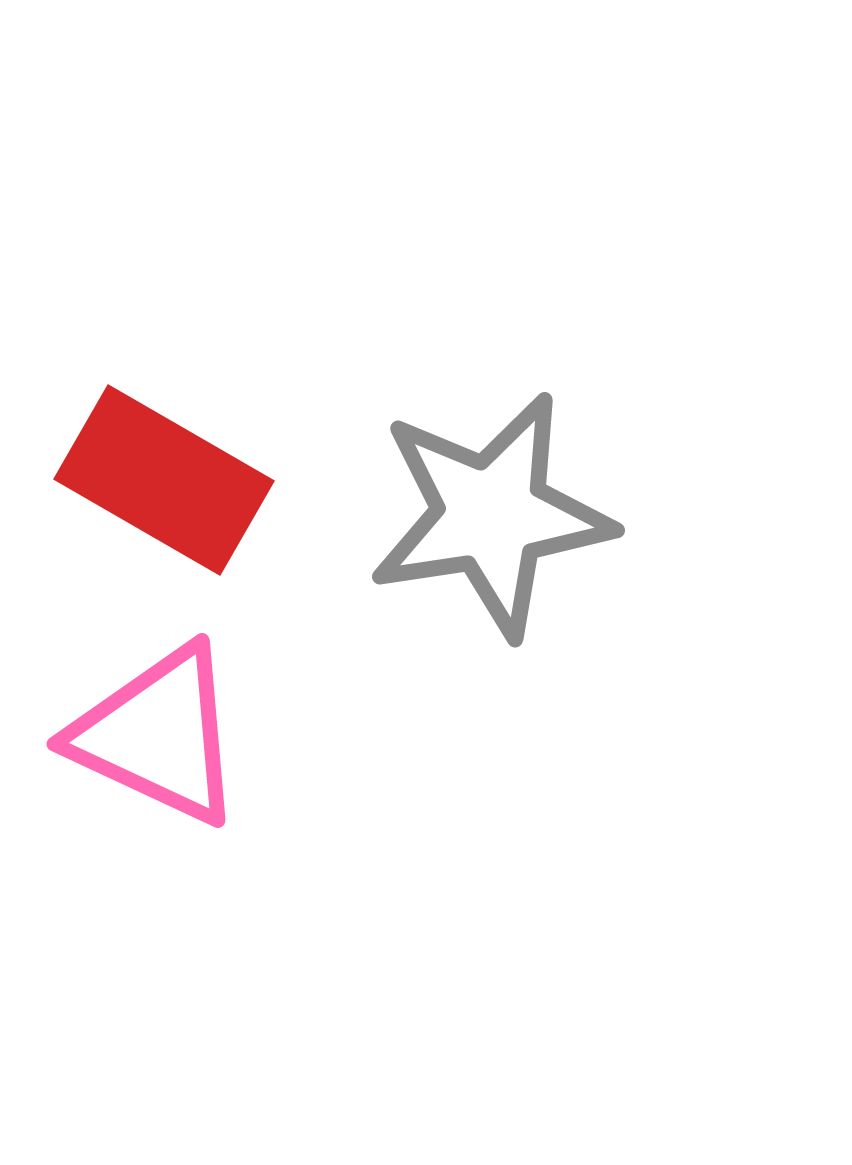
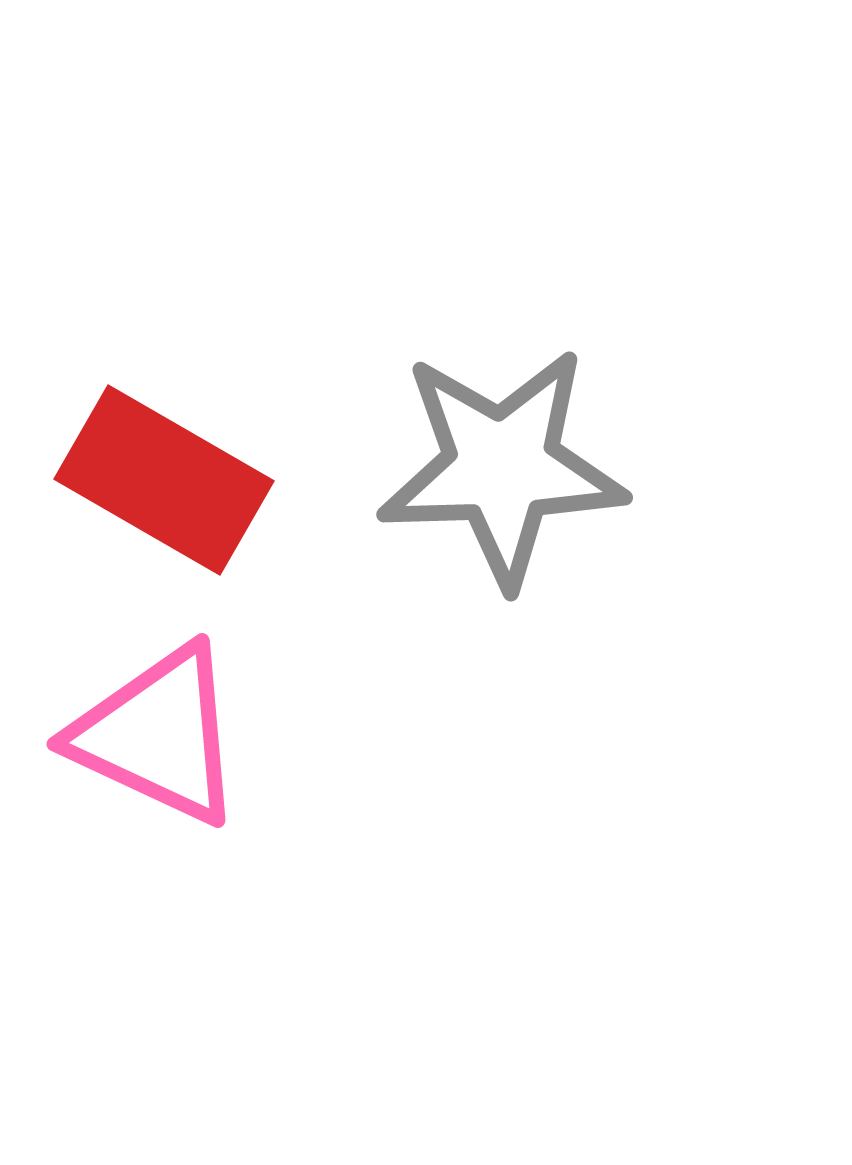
gray star: moved 11 px right, 48 px up; rotated 7 degrees clockwise
